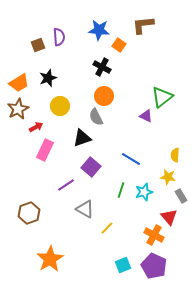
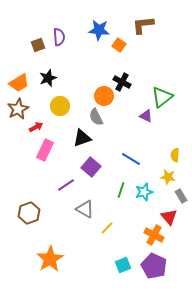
black cross: moved 20 px right, 15 px down
